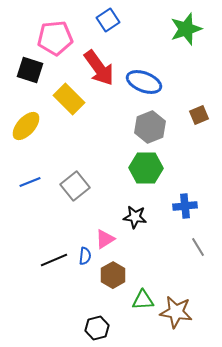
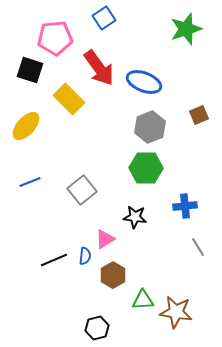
blue square: moved 4 px left, 2 px up
gray square: moved 7 px right, 4 px down
